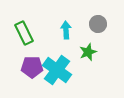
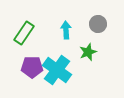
green rectangle: rotated 60 degrees clockwise
